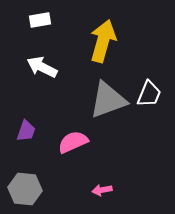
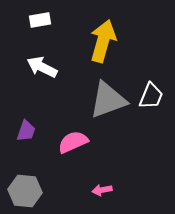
white trapezoid: moved 2 px right, 2 px down
gray hexagon: moved 2 px down
